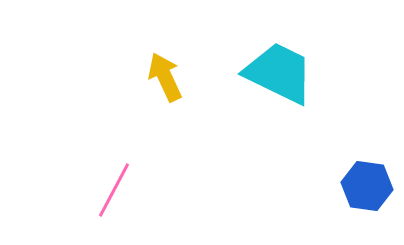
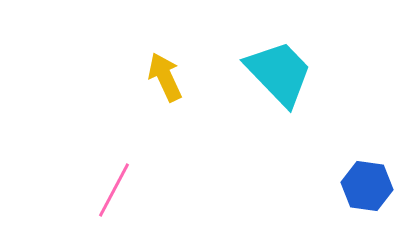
cyan trapezoid: rotated 20 degrees clockwise
